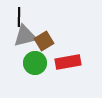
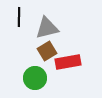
gray triangle: moved 22 px right, 8 px up
brown square: moved 3 px right, 10 px down
green circle: moved 15 px down
